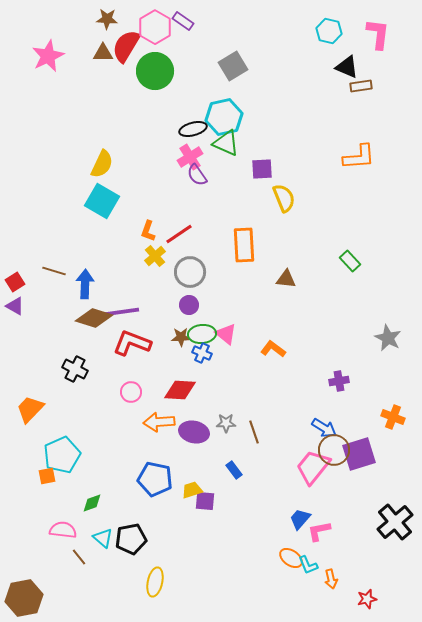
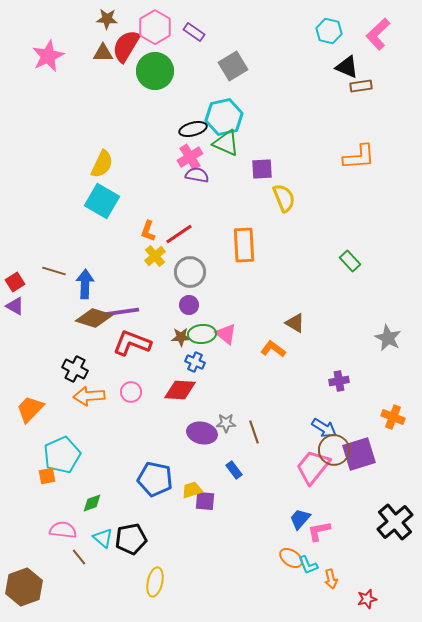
purple rectangle at (183, 21): moved 11 px right, 11 px down
pink L-shape at (378, 34): rotated 140 degrees counterclockwise
purple semicircle at (197, 175): rotated 135 degrees clockwise
brown triangle at (286, 279): moved 9 px right, 44 px down; rotated 25 degrees clockwise
blue cross at (202, 353): moved 7 px left, 9 px down
orange arrow at (159, 422): moved 70 px left, 26 px up
purple ellipse at (194, 432): moved 8 px right, 1 px down
brown hexagon at (24, 598): moved 11 px up; rotated 9 degrees counterclockwise
